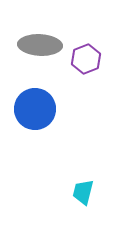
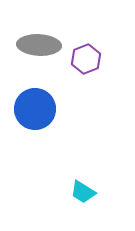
gray ellipse: moved 1 px left
cyan trapezoid: rotated 72 degrees counterclockwise
